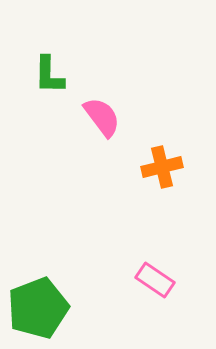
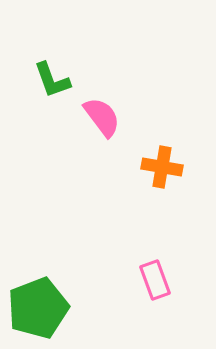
green L-shape: moved 3 px right, 5 px down; rotated 21 degrees counterclockwise
orange cross: rotated 24 degrees clockwise
pink rectangle: rotated 36 degrees clockwise
